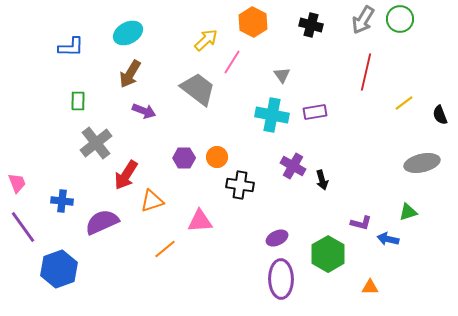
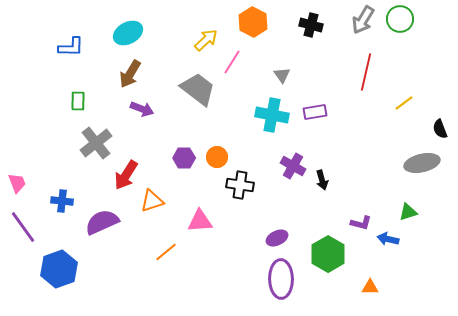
purple arrow at (144, 111): moved 2 px left, 2 px up
black semicircle at (440, 115): moved 14 px down
orange line at (165, 249): moved 1 px right, 3 px down
